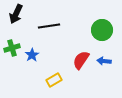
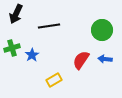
blue arrow: moved 1 px right, 2 px up
